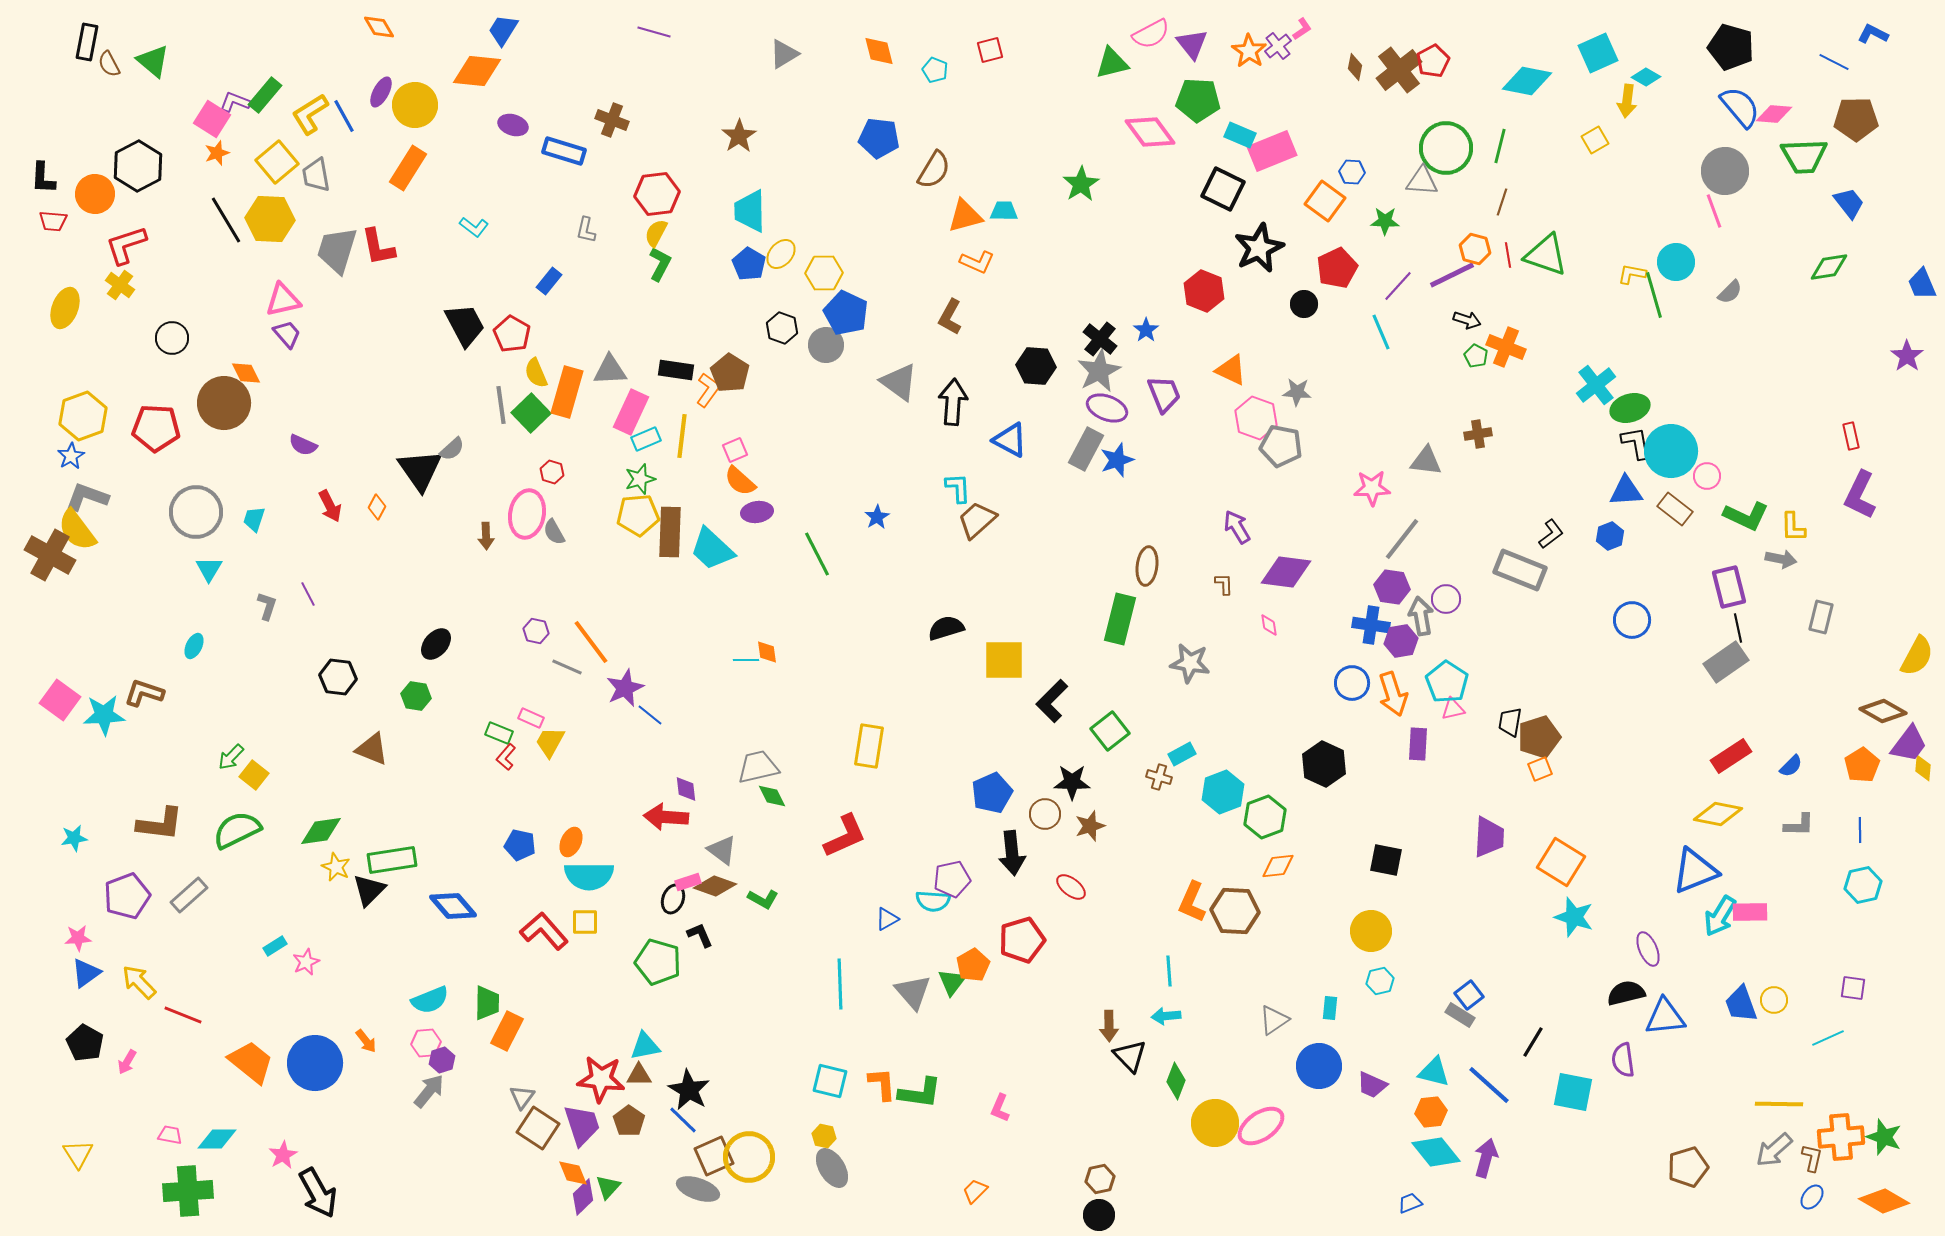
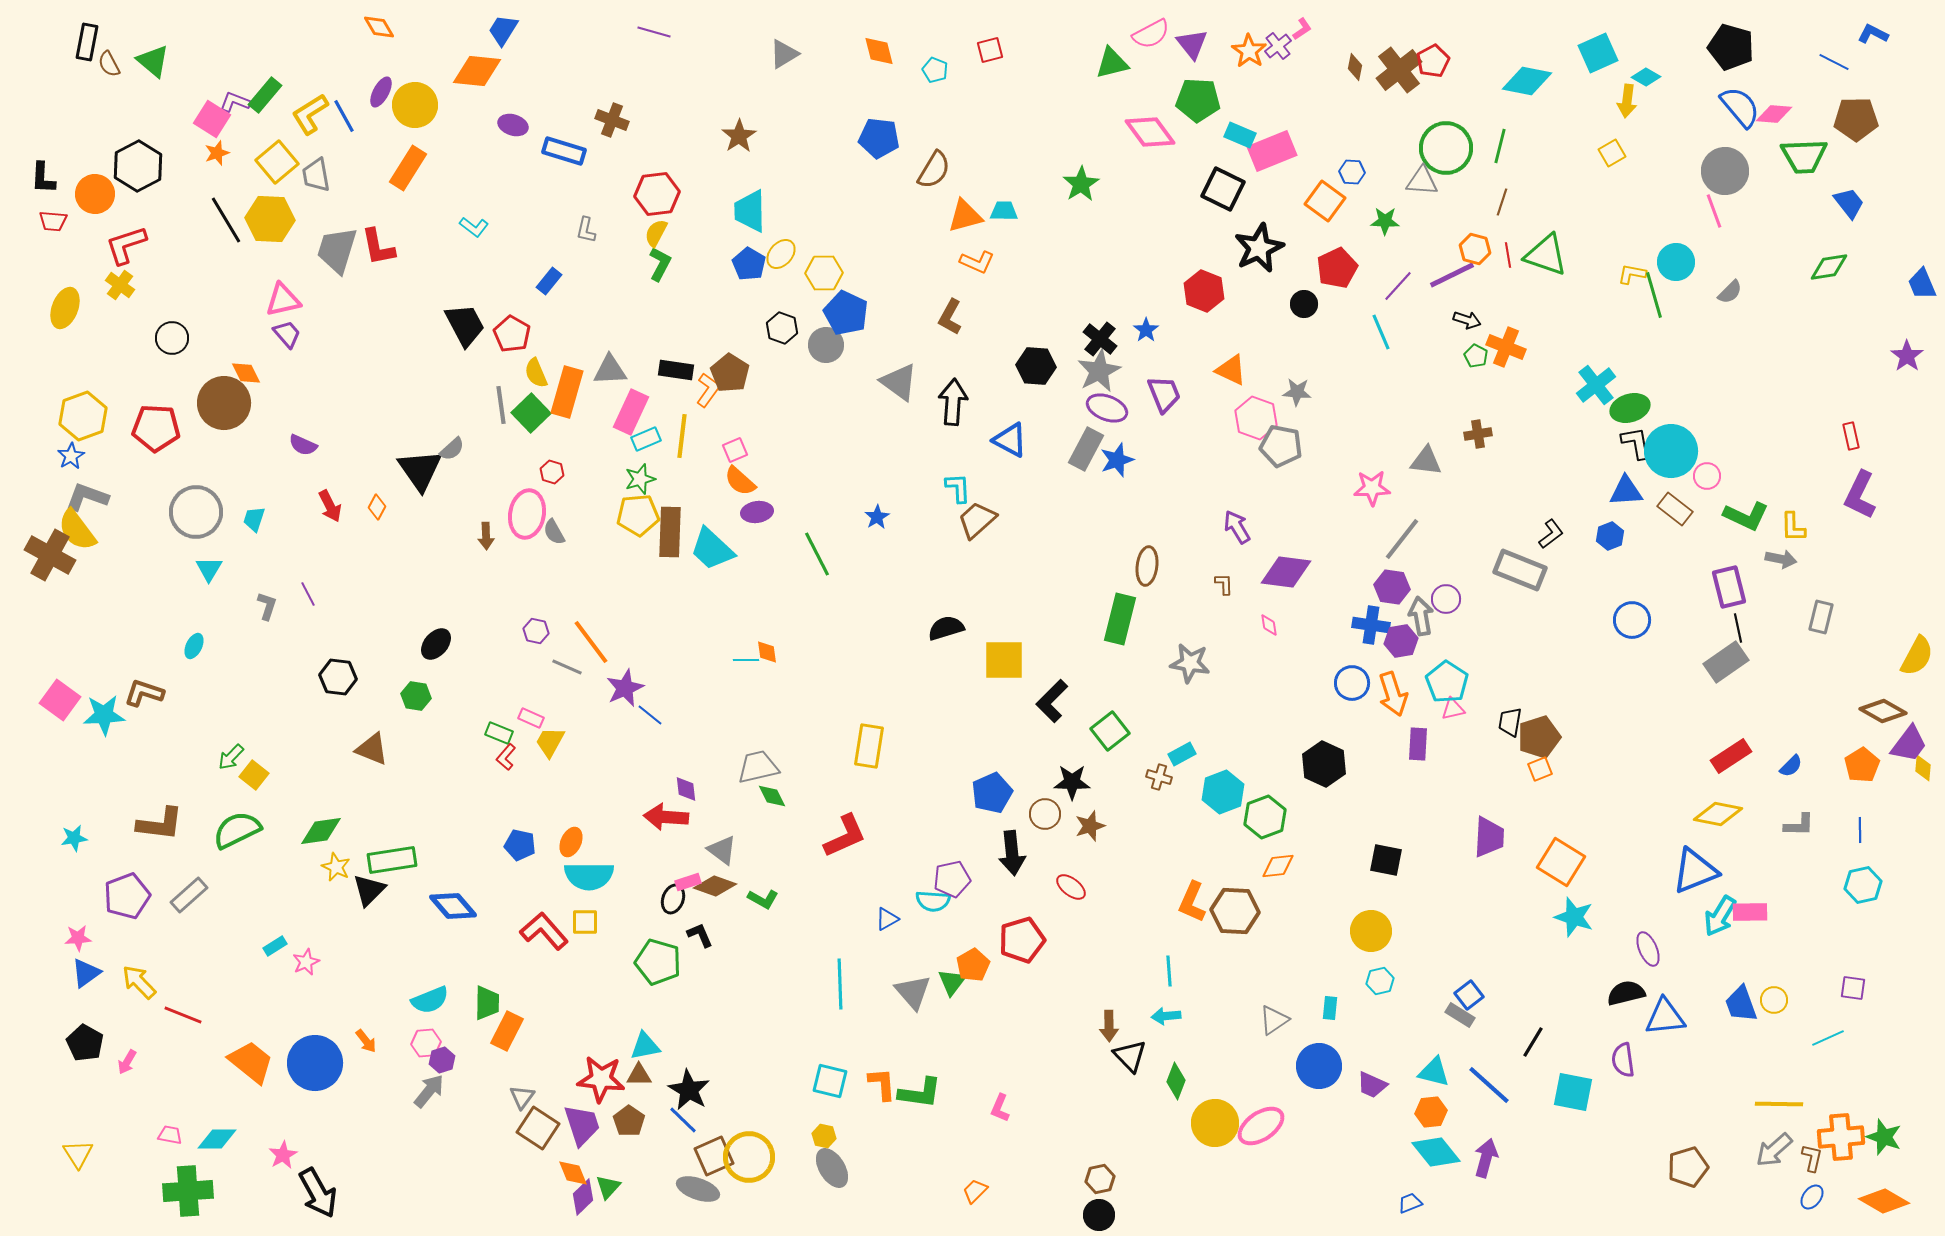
yellow square at (1595, 140): moved 17 px right, 13 px down
